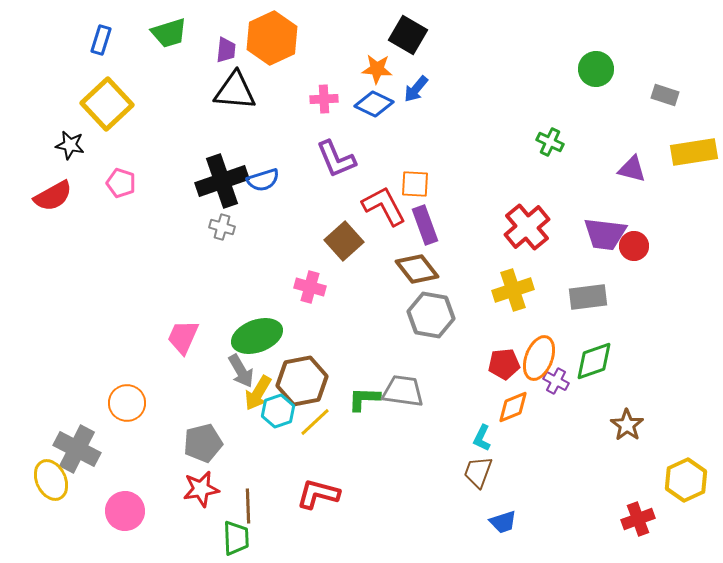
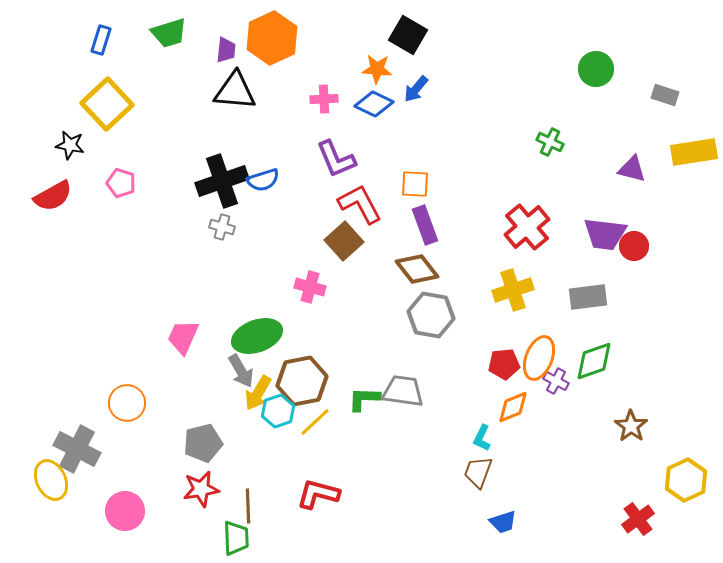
red L-shape at (384, 206): moved 24 px left, 2 px up
brown star at (627, 425): moved 4 px right, 1 px down
red cross at (638, 519): rotated 16 degrees counterclockwise
